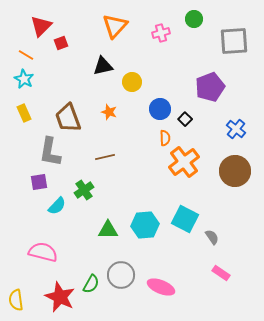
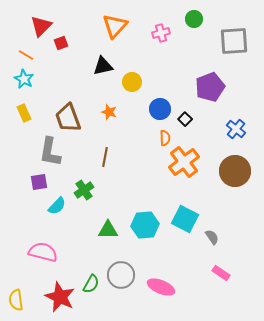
brown line: rotated 66 degrees counterclockwise
